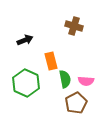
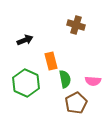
brown cross: moved 2 px right, 1 px up
pink semicircle: moved 7 px right
